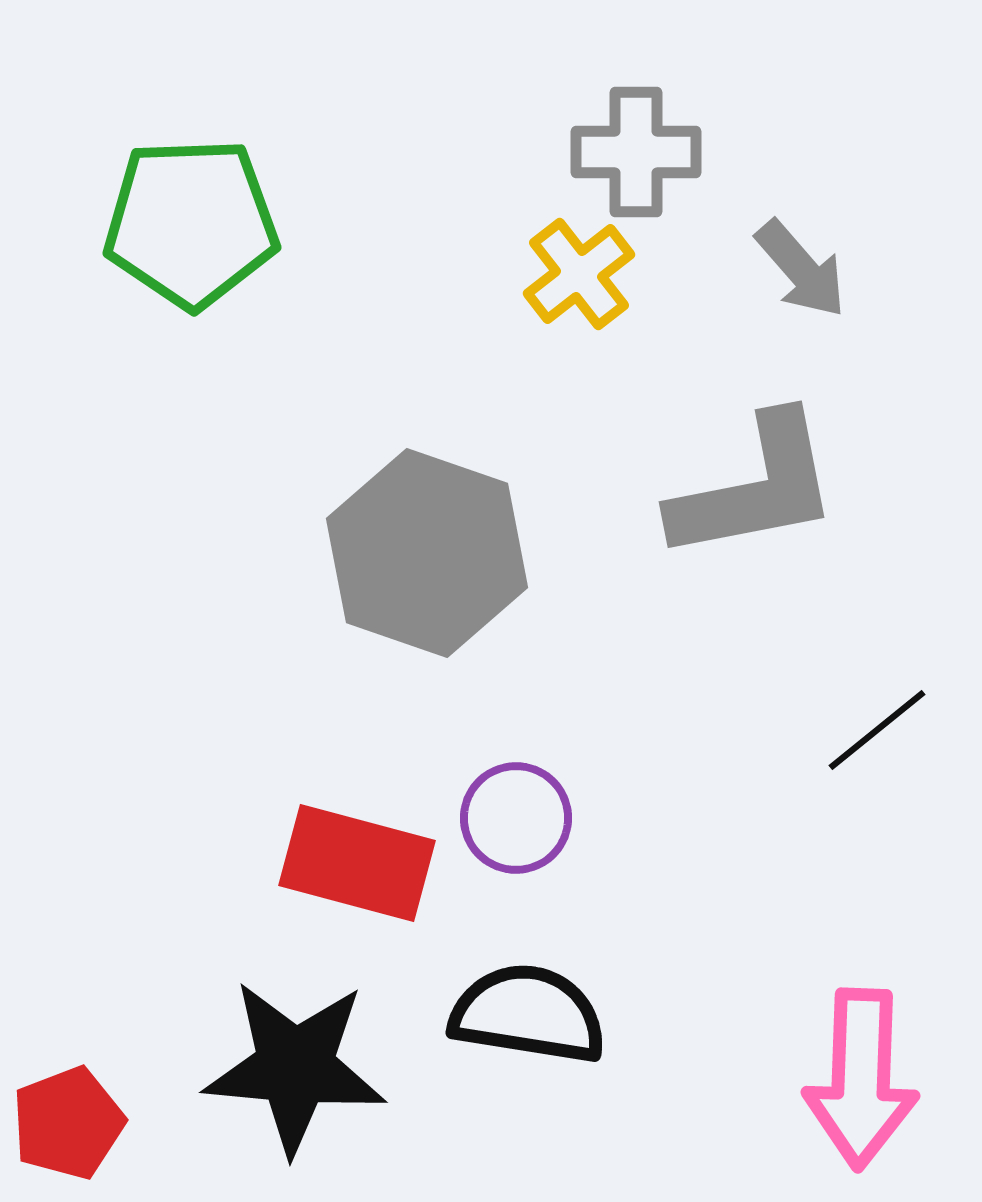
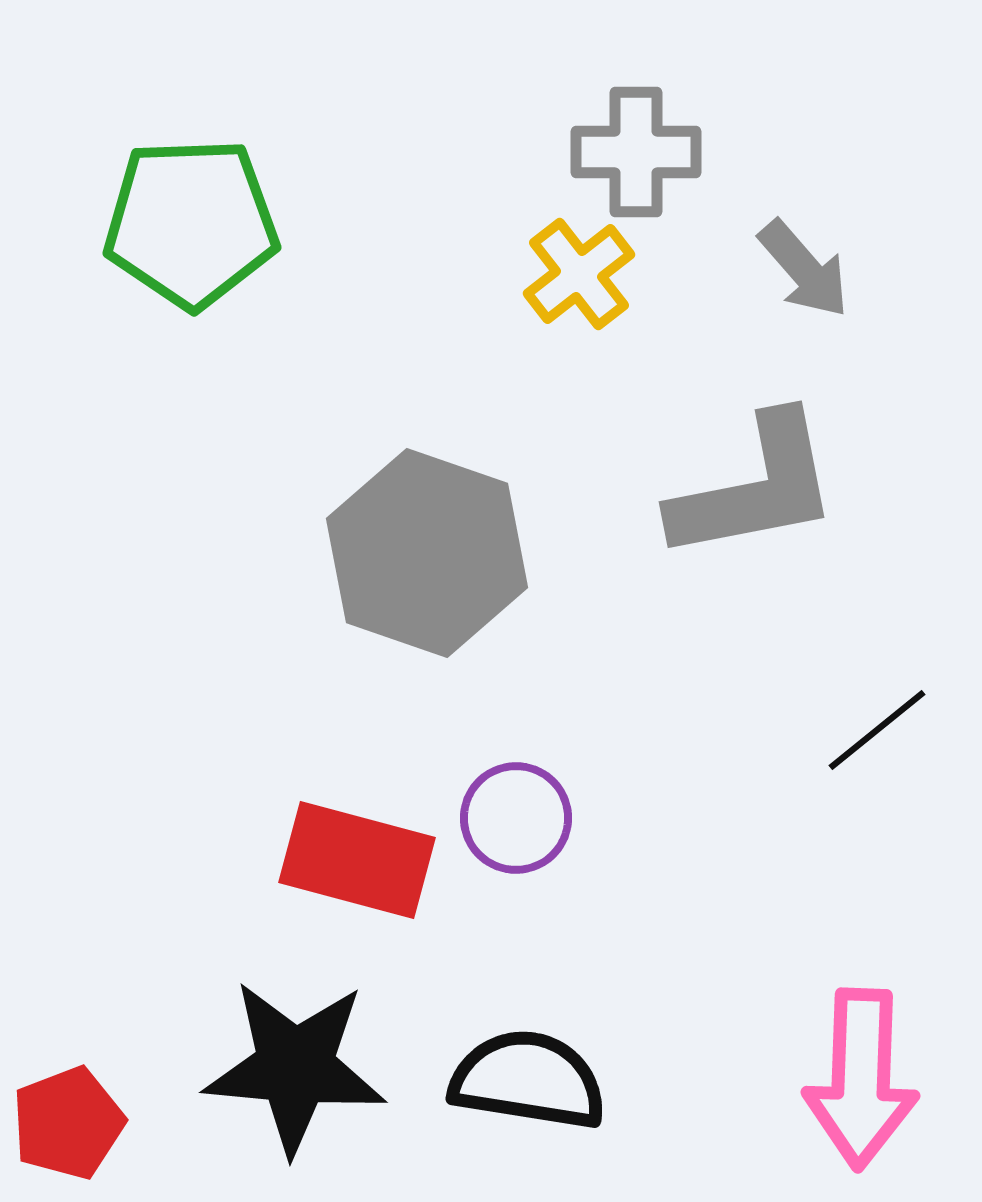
gray arrow: moved 3 px right
red rectangle: moved 3 px up
black semicircle: moved 66 px down
